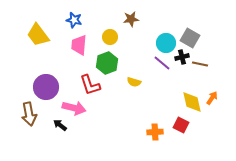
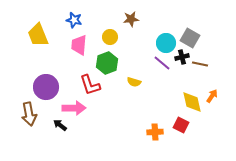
yellow trapezoid: rotated 15 degrees clockwise
orange arrow: moved 2 px up
pink arrow: rotated 15 degrees counterclockwise
